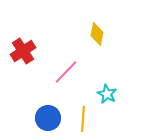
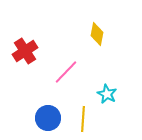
red cross: moved 2 px right
